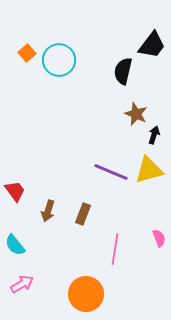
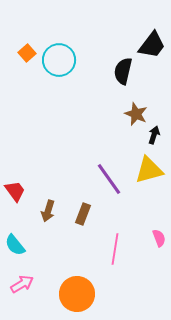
purple line: moved 2 px left, 7 px down; rotated 32 degrees clockwise
orange circle: moved 9 px left
